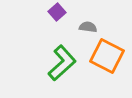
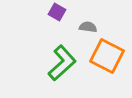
purple square: rotated 18 degrees counterclockwise
